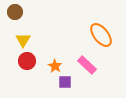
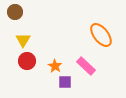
pink rectangle: moved 1 px left, 1 px down
